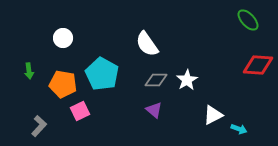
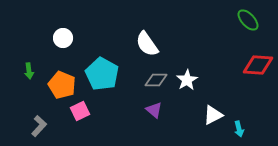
orange pentagon: moved 1 px left, 1 px down; rotated 12 degrees clockwise
cyan arrow: rotated 56 degrees clockwise
